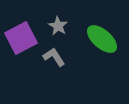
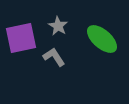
purple square: rotated 16 degrees clockwise
